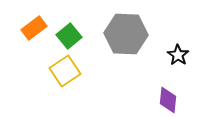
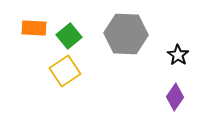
orange rectangle: rotated 40 degrees clockwise
purple diamond: moved 7 px right, 3 px up; rotated 28 degrees clockwise
